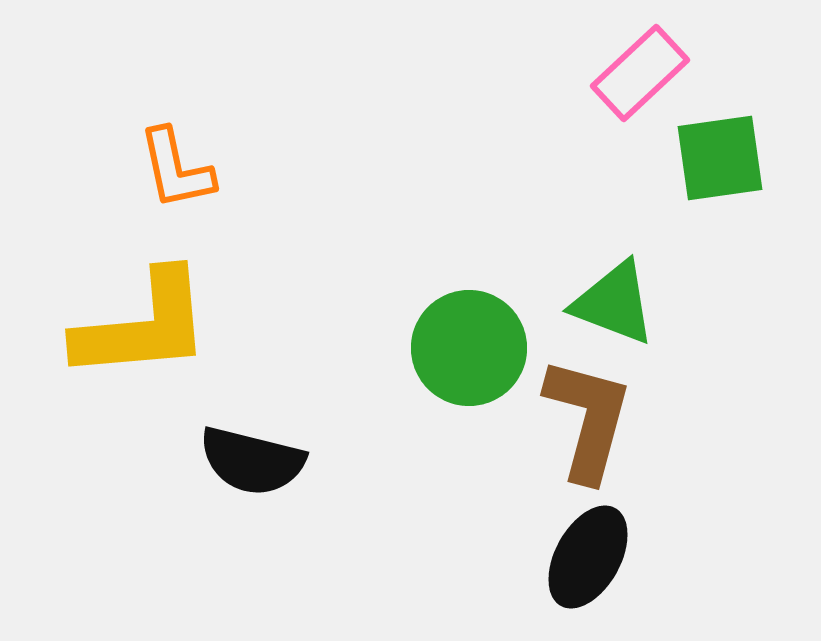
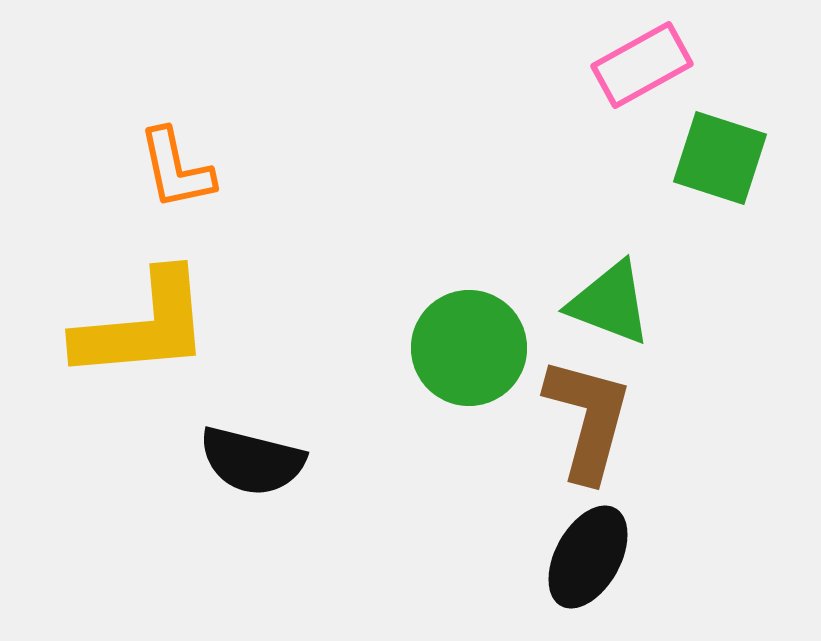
pink rectangle: moved 2 px right, 8 px up; rotated 14 degrees clockwise
green square: rotated 26 degrees clockwise
green triangle: moved 4 px left
